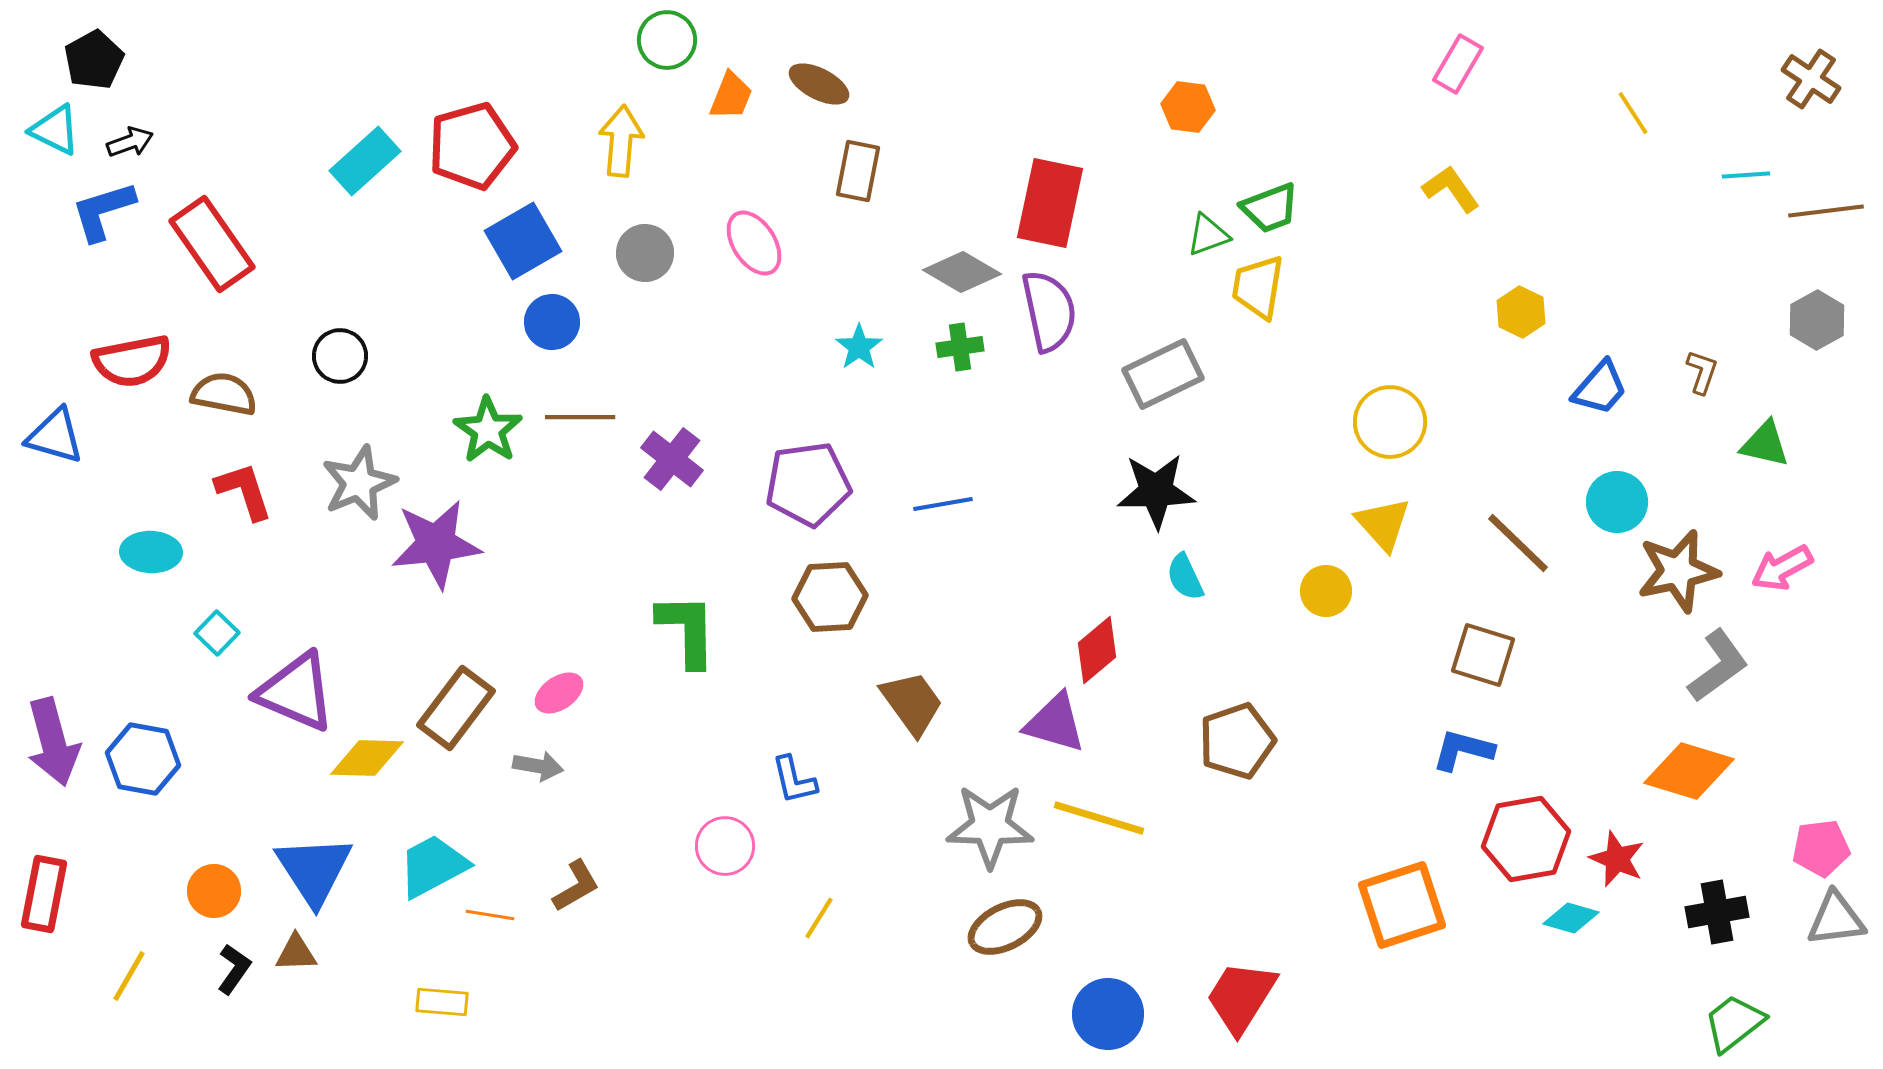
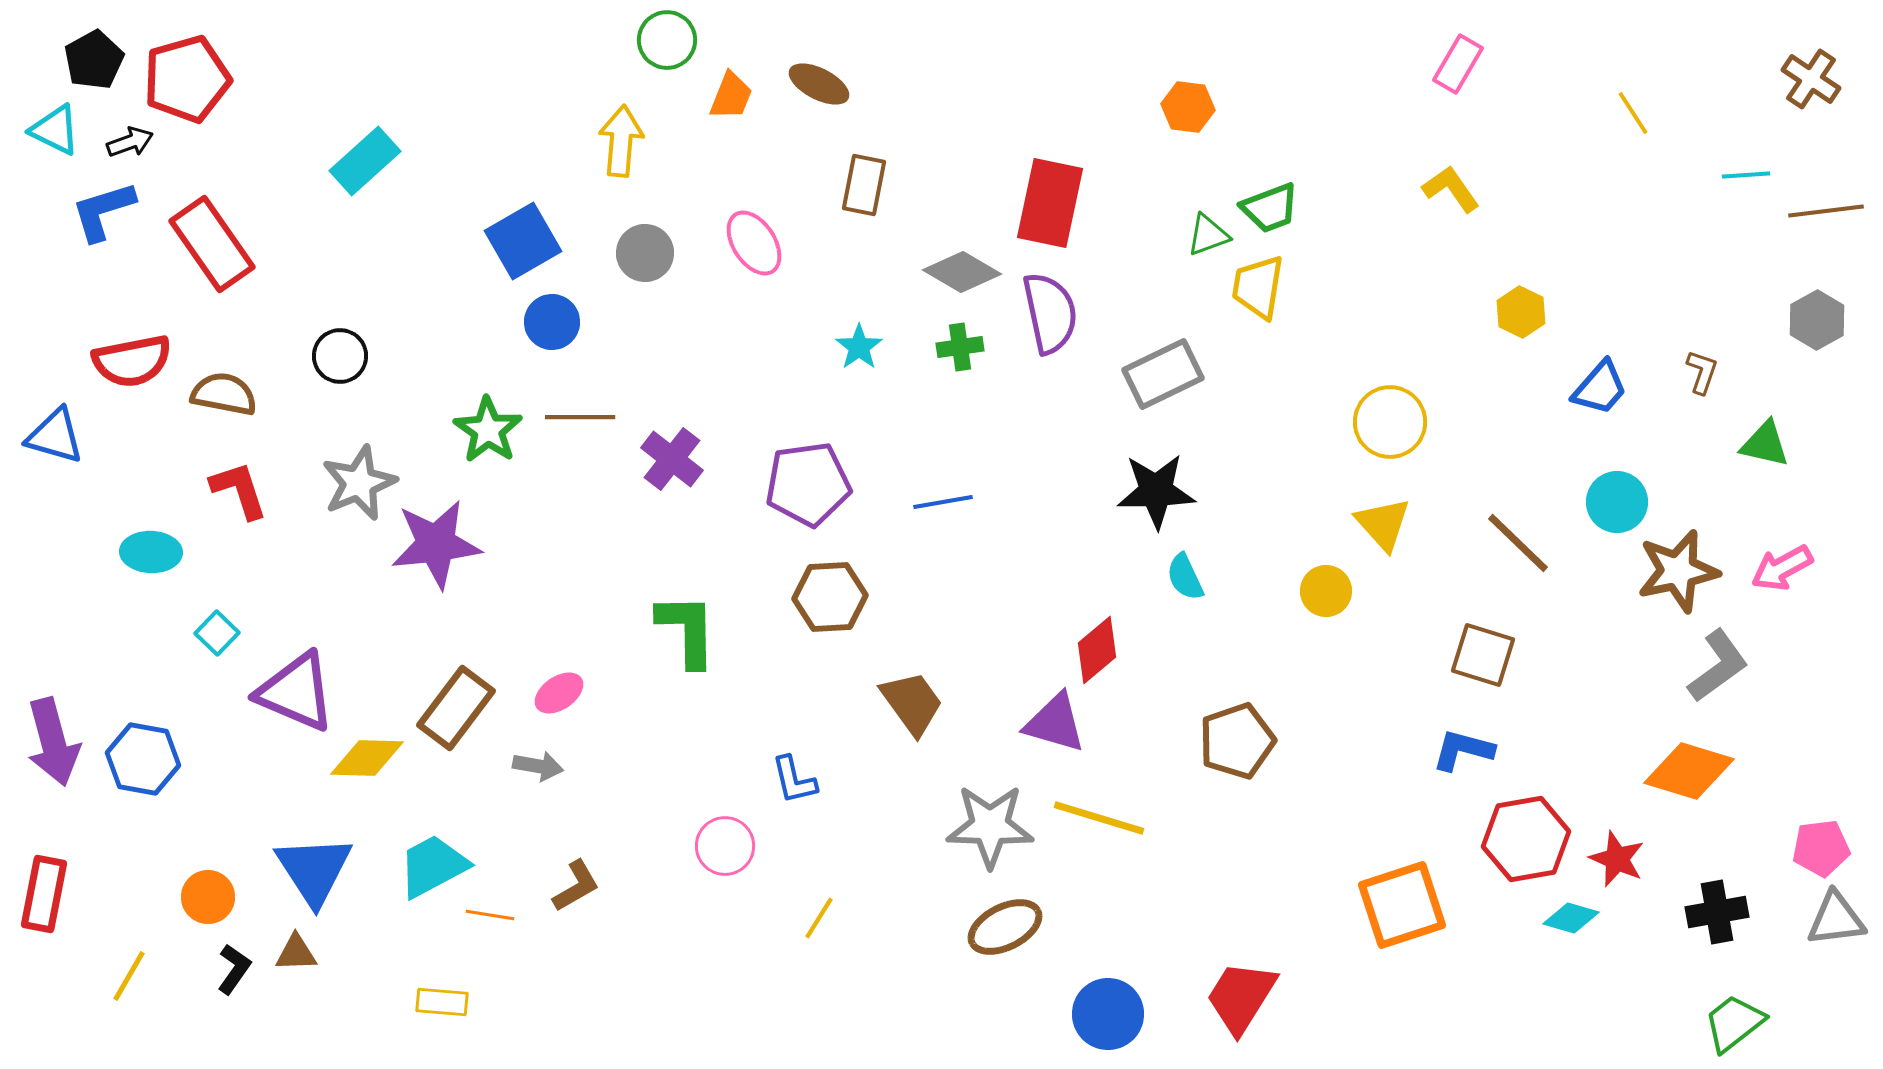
red pentagon at (472, 146): moved 285 px left, 67 px up
brown rectangle at (858, 171): moved 6 px right, 14 px down
purple semicircle at (1049, 311): moved 1 px right, 2 px down
red L-shape at (244, 491): moved 5 px left, 1 px up
blue line at (943, 504): moved 2 px up
orange circle at (214, 891): moved 6 px left, 6 px down
